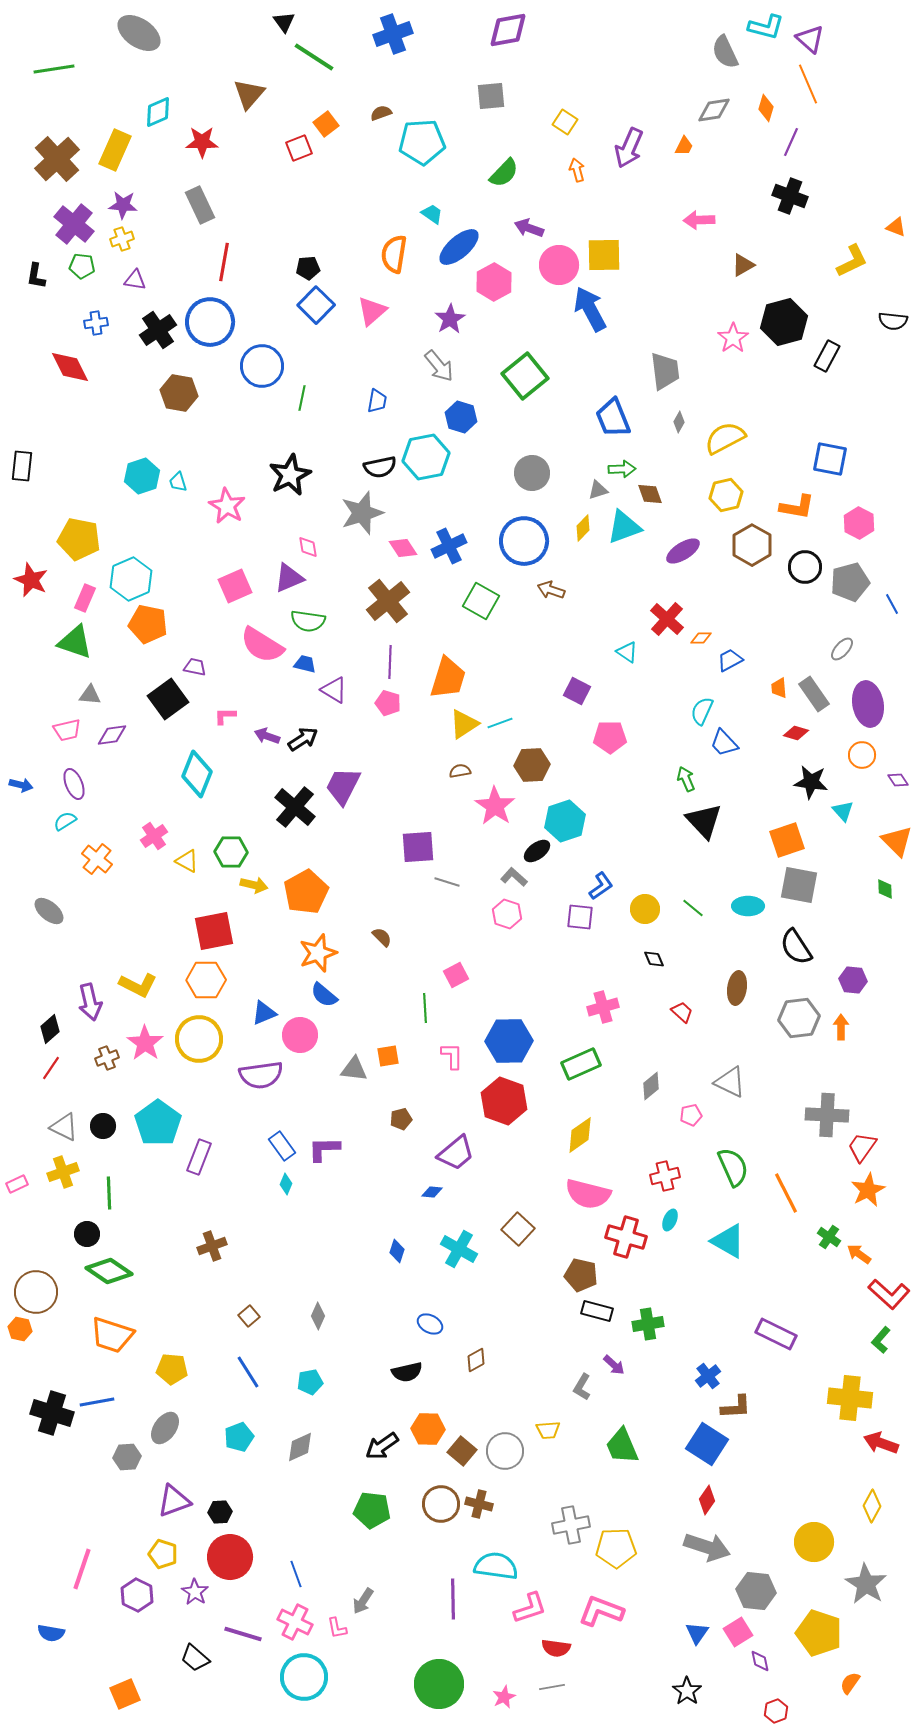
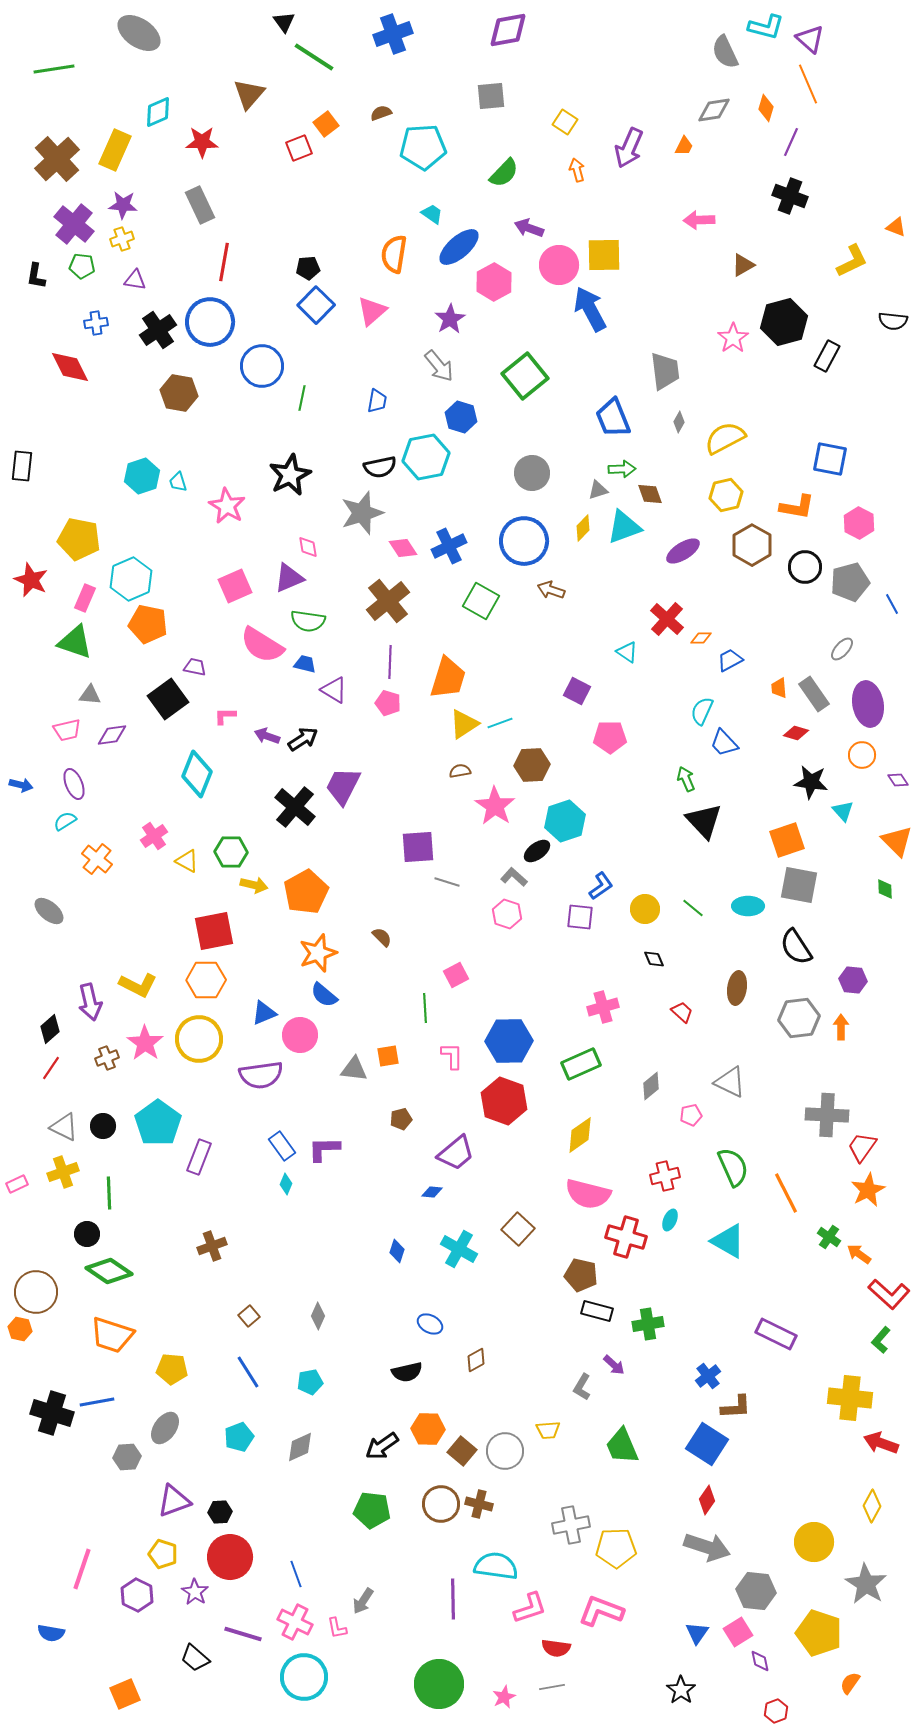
cyan pentagon at (422, 142): moved 1 px right, 5 px down
black star at (687, 1691): moved 6 px left, 1 px up
